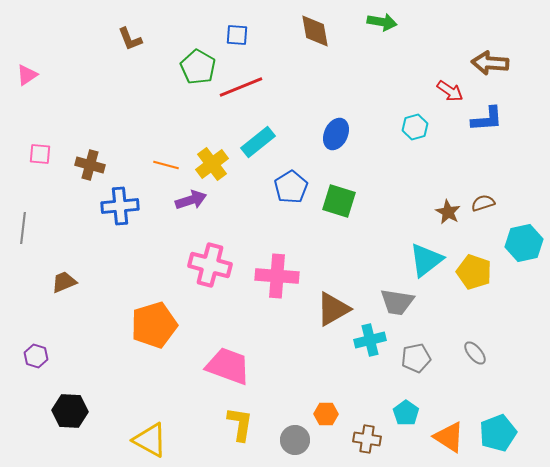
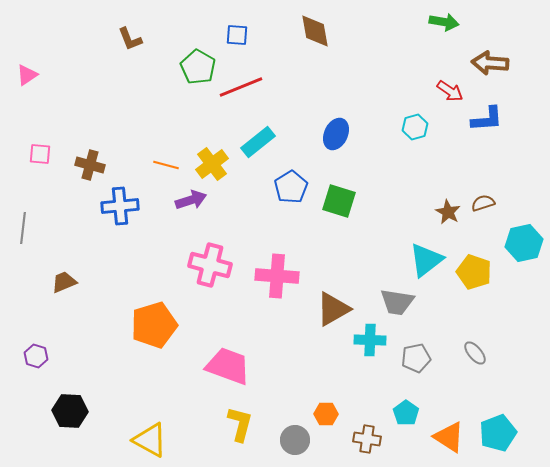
green arrow at (382, 22): moved 62 px right
cyan cross at (370, 340): rotated 16 degrees clockwise
yellow L-shape at (240, 424): rotated 6 degrees clockwise
